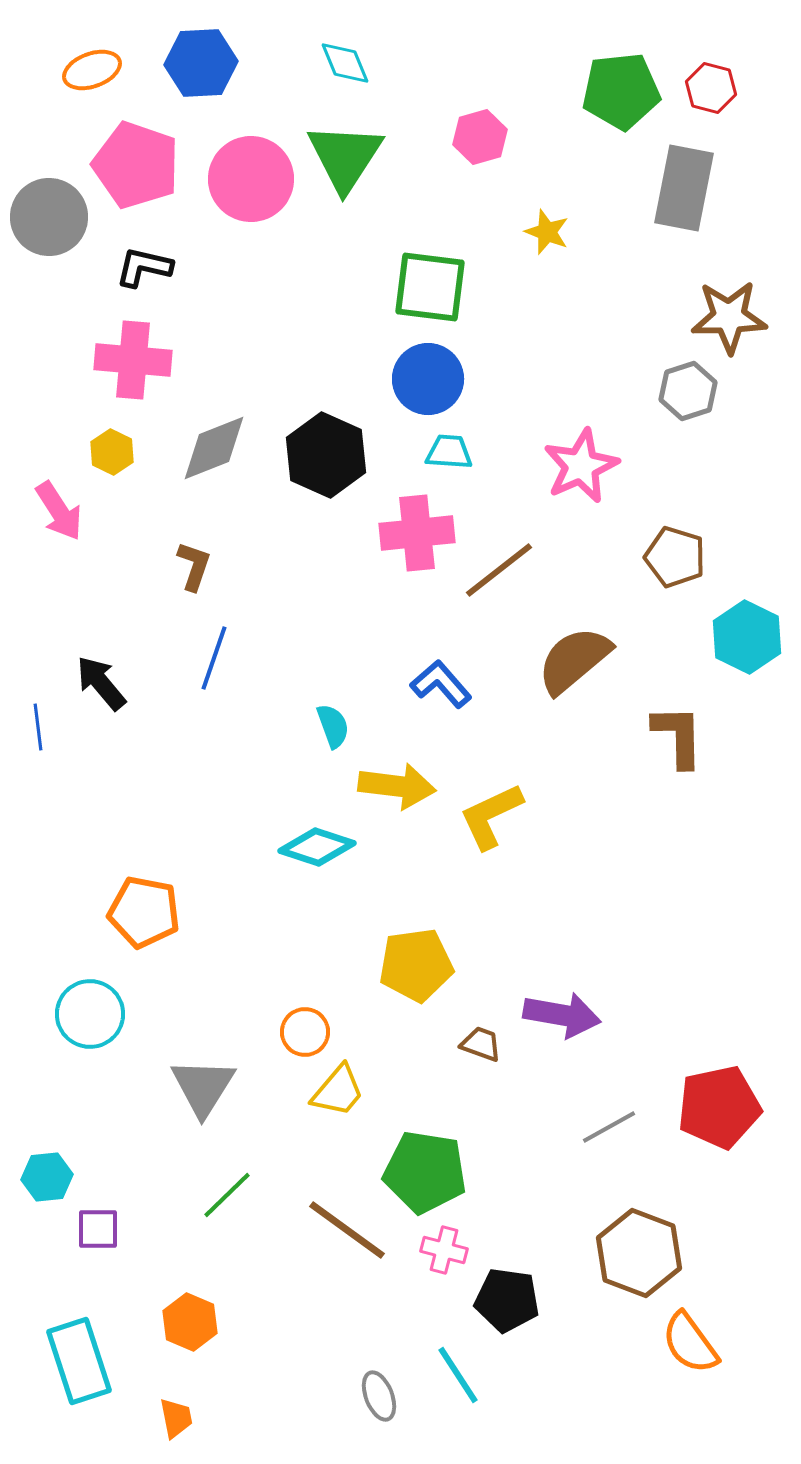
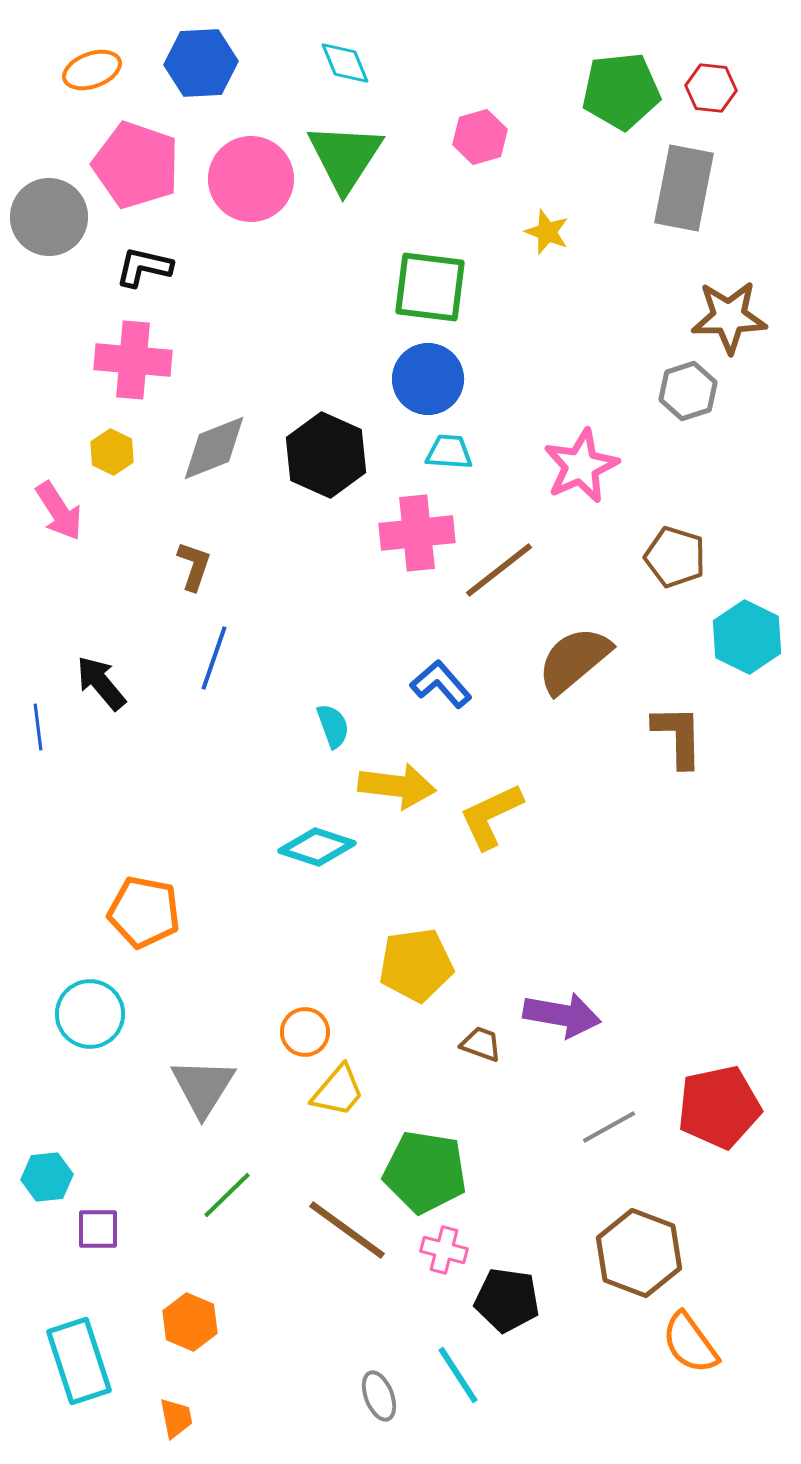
red hexagon at (711, 88): rotated 9 degrees counterclockwise
